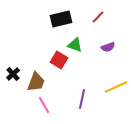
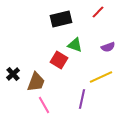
red line: moved 5 px up
yellow line: moved 15 px left, 10 px up
